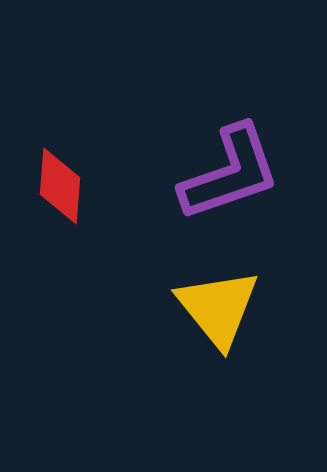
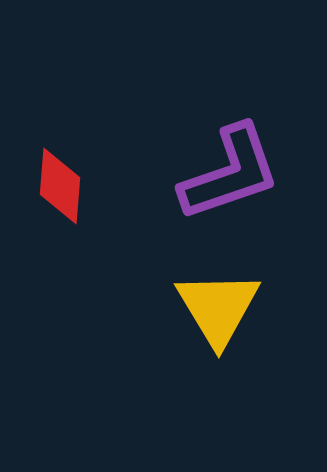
yellow triangle: rotated 8 degrees clockwise
